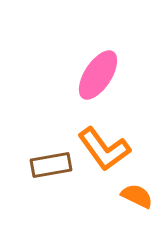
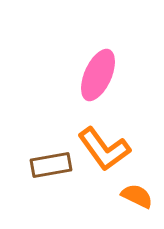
pink ellipse: rotated 9 degrees counterclockwise
